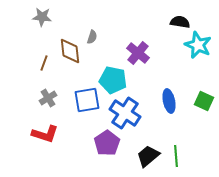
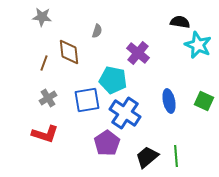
gray semicircle: moved 5 px right, 6 px up
brown diamond: moved 1 px left, 1 px down
black trapezoid: moved 1 px left, 1 px down
